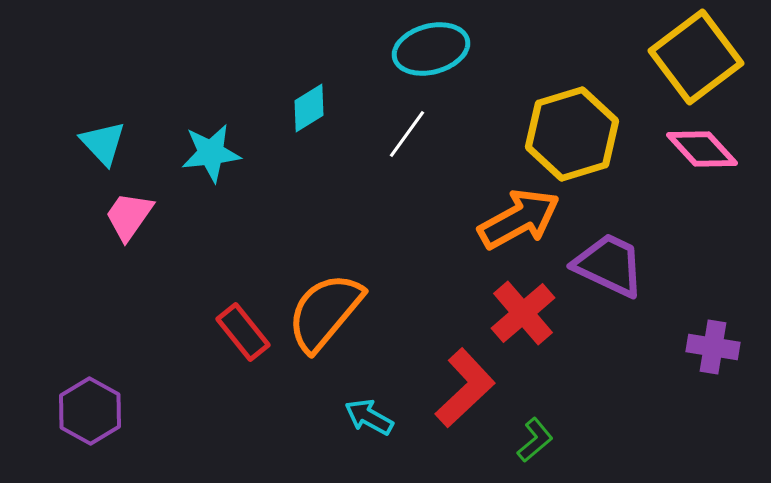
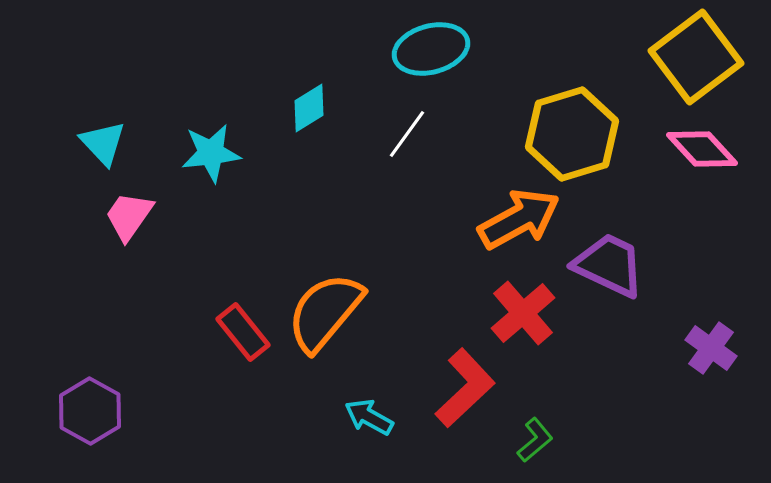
purple cross: moved 2 px left, 1 px down; rotated 27 degrees clockwise
